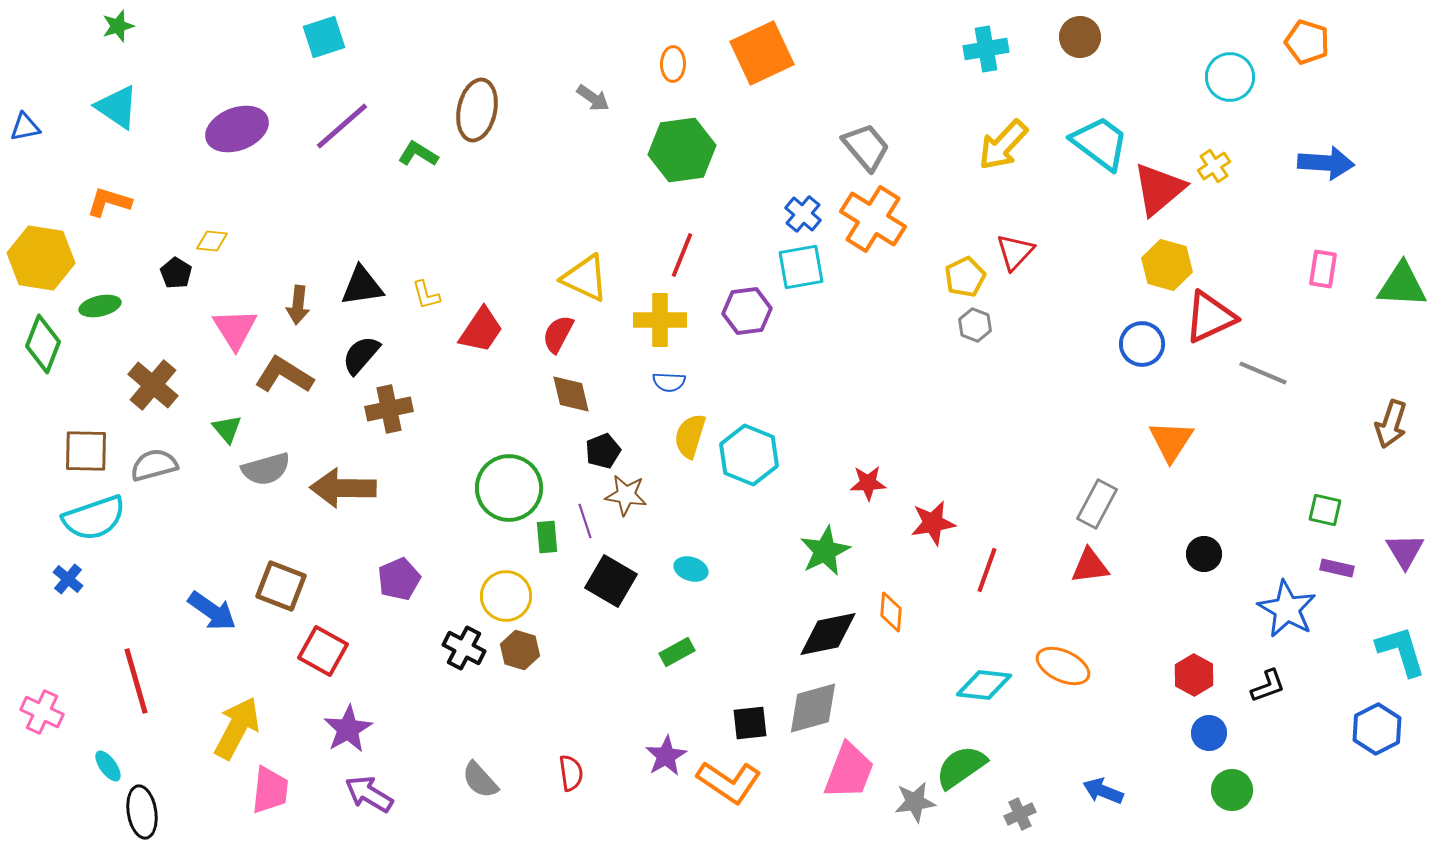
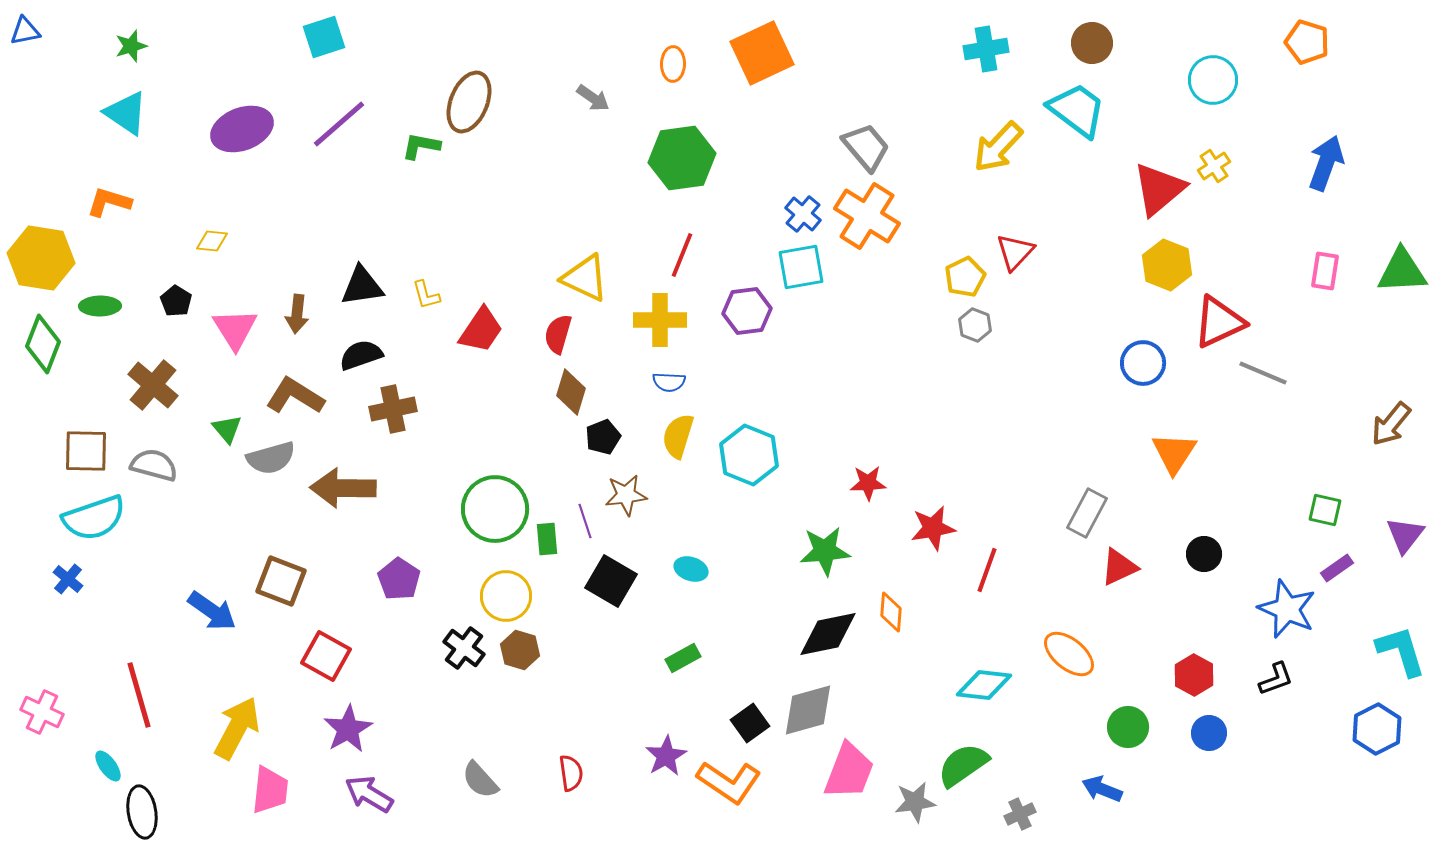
green star at (118, 26): moved 13 px right, 20 px down
brown circle at (1080, 37): moved 12 px right, 6 px down
cyan circle at (1230, 77): moved 17 px left, 3 px down
cyan triangle at (117, 107): moved 9 px right, 6 px down
brown ellipse at (477, 110): moved 8 px left, 8 px up; rotated 10 degrees clockwise
purple line at (342, 126): moved 3 px left, 2 px up
blue triangle at (25, 127): moved 96 px up
purple ellipse at (237, 129): moved 5 px right
cyan trapezoid at (1100, 143): moved 23 px left, 33 px up
yellow arrow at (1003, 145): moved 5 px left, 2 px down
green hexagon at (682, 150): moved 8 px down
green L-shape at (418, 154): moved 3 px right, 8 px up; rotated 21 degrees counterclockwise
blue arrow at (1326, 163): rotated 74 degrees counterclockwise
orange cross at (873, 219): moved 6 px left, 3 px up
yellow hexagon at (1167, 265): rotated 6 degrees clockwise
pink rectangle at (1323, 269): moved 2 px right, 2 px down
black pentagon at (176, 273): moved 28 px down
green triangle at (1402, 285): moved 14 px up; rotated 6 degrees counterclockwise
brown arrow at (298, 305): moved 1 px left, 9 px down
green ellipse at (100, 306): rotated 12 degrees clockwise
red triangle at (1210, 317): moved 9 px right, 5 px down
red semicircle at (558, 334): rotated 12 degrees counterclockwise
blue circle at (1142, 344): moved 1 px right, 19 px down
black semicircle at (361, 355): rotated 30 degrees clockwise
brown L-shape at (284, 375): moved 11 px right, 21 px down
brown diamond at (571, 394): moved 2 px up; rotated 30 degrees clockwise
brown cross at (389, 409): moved 4 px right
brown arrow at (1391, 424): rotated 21 degrees clockwise
yellow semicircle at (690, 436): moved 12 px left
orange triangle at (1171, 441): moved 3 px right, 12 px down
black pentagon at (603, 451): moved 14 px up
gray semicircle at (154, 465): rotated 30 degrees clockwise
gray semicircle at (266, 469): moved 5 px right, 11 px up
green circle at (509, 488): moved 14 px left, 21 px down
brown star at (626, 495): rotated 15 degrees counterclockwise
gray rectangle at (1097, 504): moved 10 px left, 9 px down
red star at (933, 523): moved 5 px down
green rectangle at (547, 537): moved 2 px down
green star at (825, 551): rotated 21 degrees clockwise
purple triangle at (1405, 551): moved 16 px up; rotated 9 degrees clockwise
red triangle at (1090, 566): moved 29 px right, 1 px down; rotated 18 degrees counterclockwise
purple rectangle at (1337, 568): rotated 48 degrees counterclockwise
purple pentagon at (399, 579): rotated 15 degrees counterclockwise
brown square at (281, 586): moved 5 px up
blue star at (1287, 609): rotated 6 degrees counterclockwise
black cross at (464, 648): rotated 9 degrees clockwise
red square at (323, 651): moved 3 px right, 5 px down
green rectangle at (677, 652): moved 6 px right, 6 px down
orange ellipse at (1063, 666): moved 6 px right, 12 px up; rotated 14 degrees clockwise
red line at (136, 681): moved 3 px right, 14 px down
black L-shape at (1268, 686): moved 8 px right, 7 px up
gray diamond at (813, 708): moved 5 px left, 2 px down
black square at (750, 723): rotated 30 degrees counterclockwise
green semicircle at (961, 767): moved 2 px right, 2 px up
green circle at (1232, 790): moved 104 px left, 63 px up
blue arrow at (1103, 791): moved 1 px left, 2 px up
